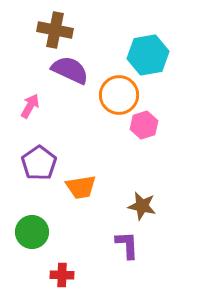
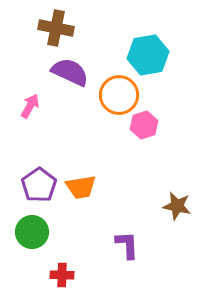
brown cross: moved 1 px right, 2 px up
purple semicircle: moved 2 px down
purple pentagon: moved 22 px down
brown star: moved 35 px right
